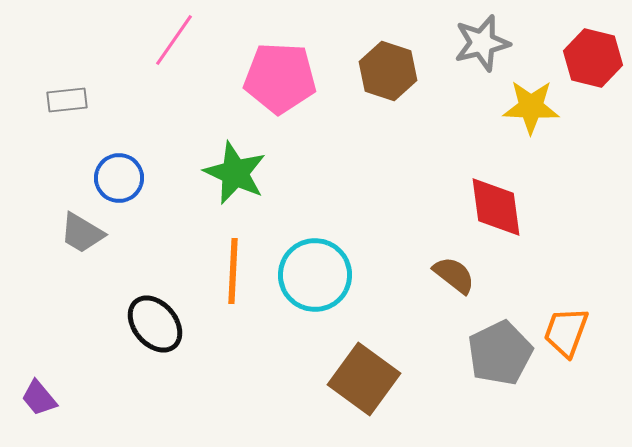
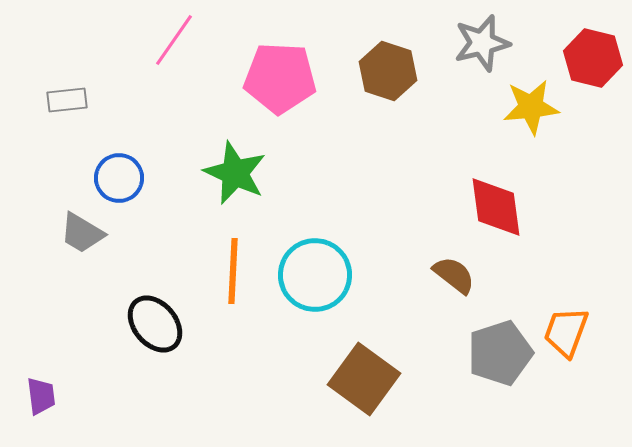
yellow star: rotated 8 degrees counterclockwise
gray pentagon: rotated 8 degrees clockwise
purple trapezoid: moved 2 px right, 2 px up; rotated 147 degrees counterclockwise
